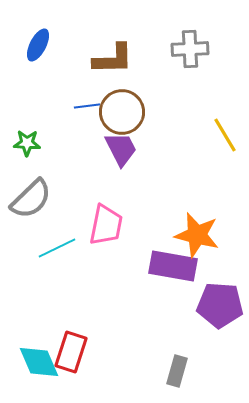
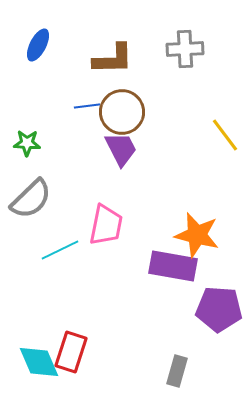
gray cross: moved 5 px left
yellow line: rotated 6 degrees counterclockwise
cyan line: moved 3 px right, 2 px down
purple pentagon: moved 1 px left, 4 px down
